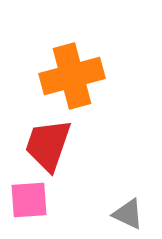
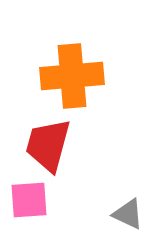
orange cross: rotated 10 degrees clockwise
red trapezoid: rotated 4 degrees counterclockwise
